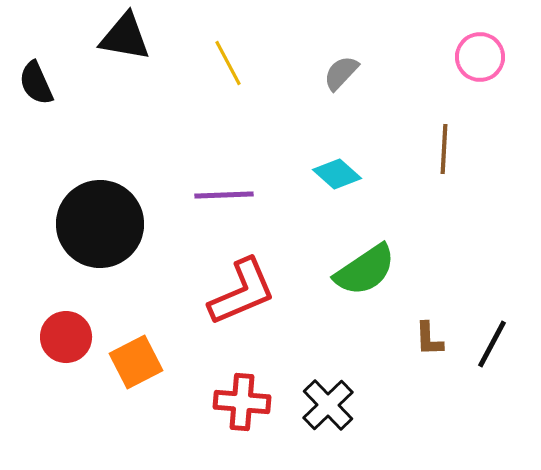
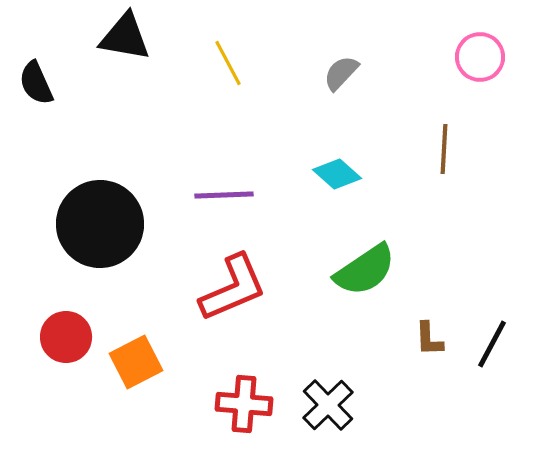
red L-shape: moved 9 px left, 4 px up
red cross: moved 2 px right, 2 px down
